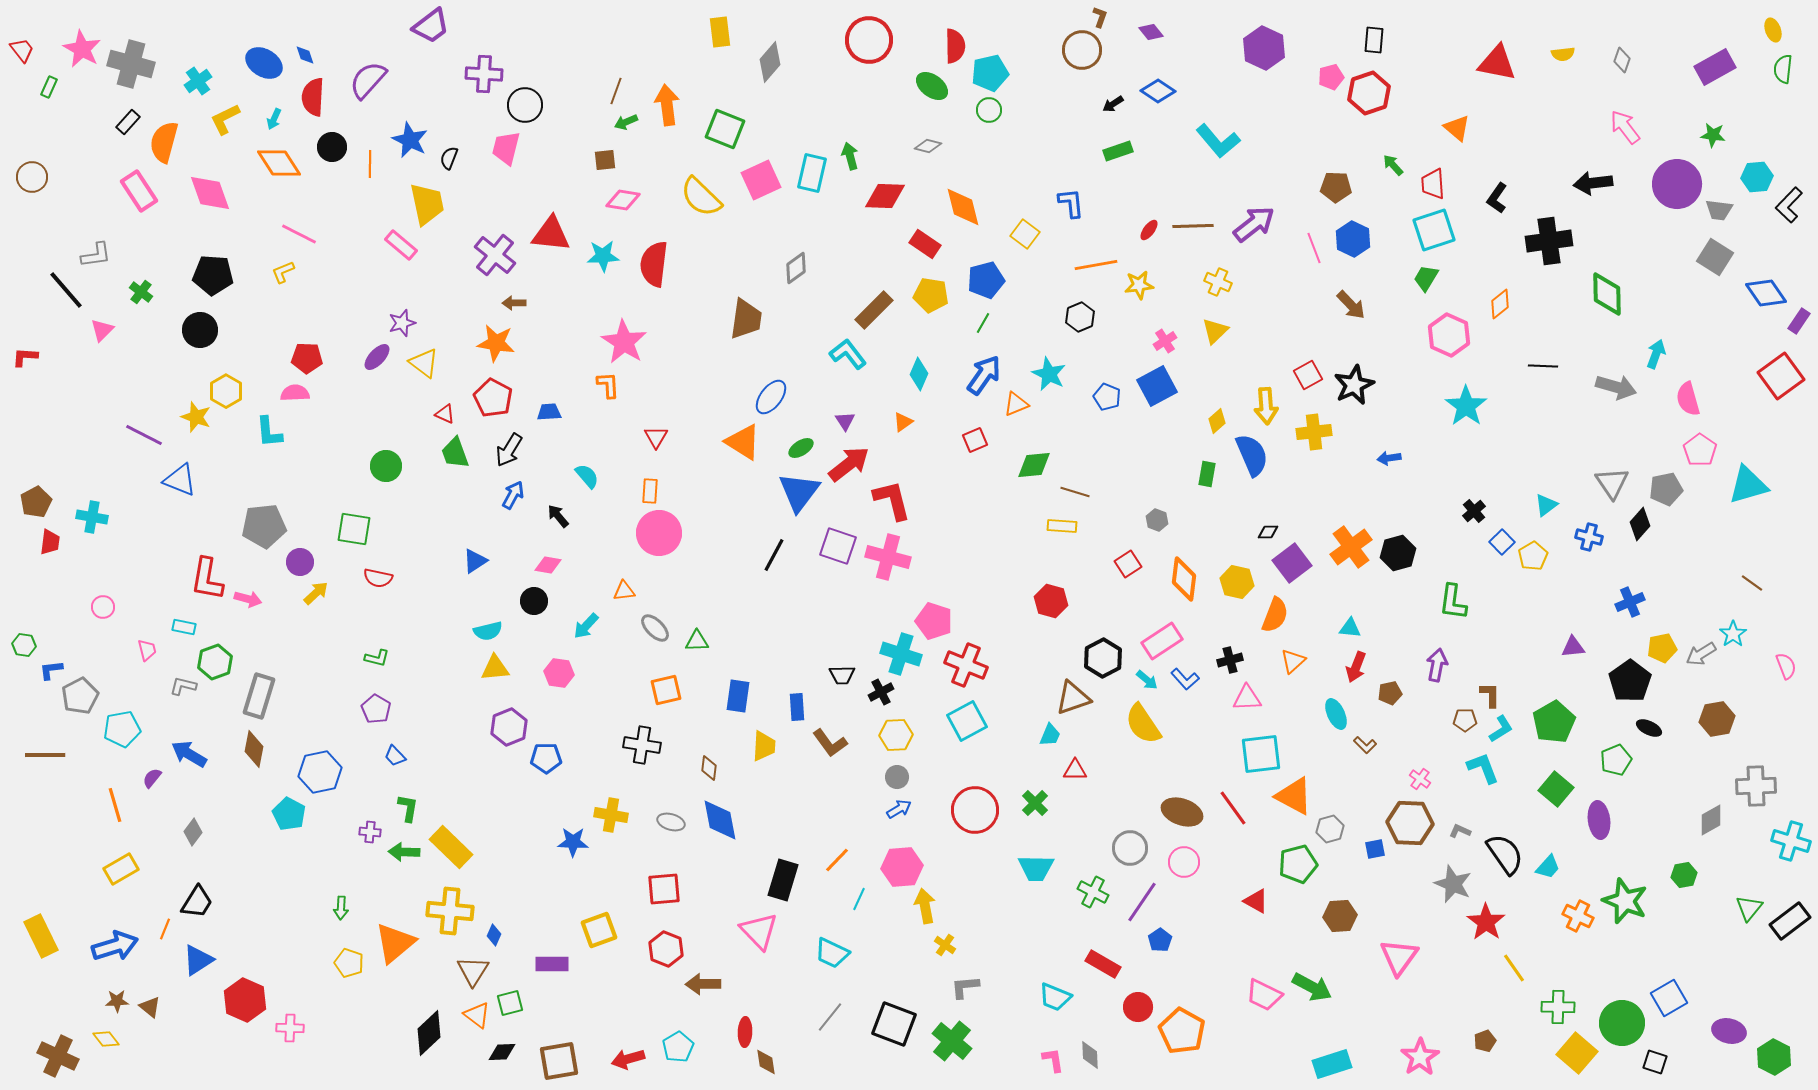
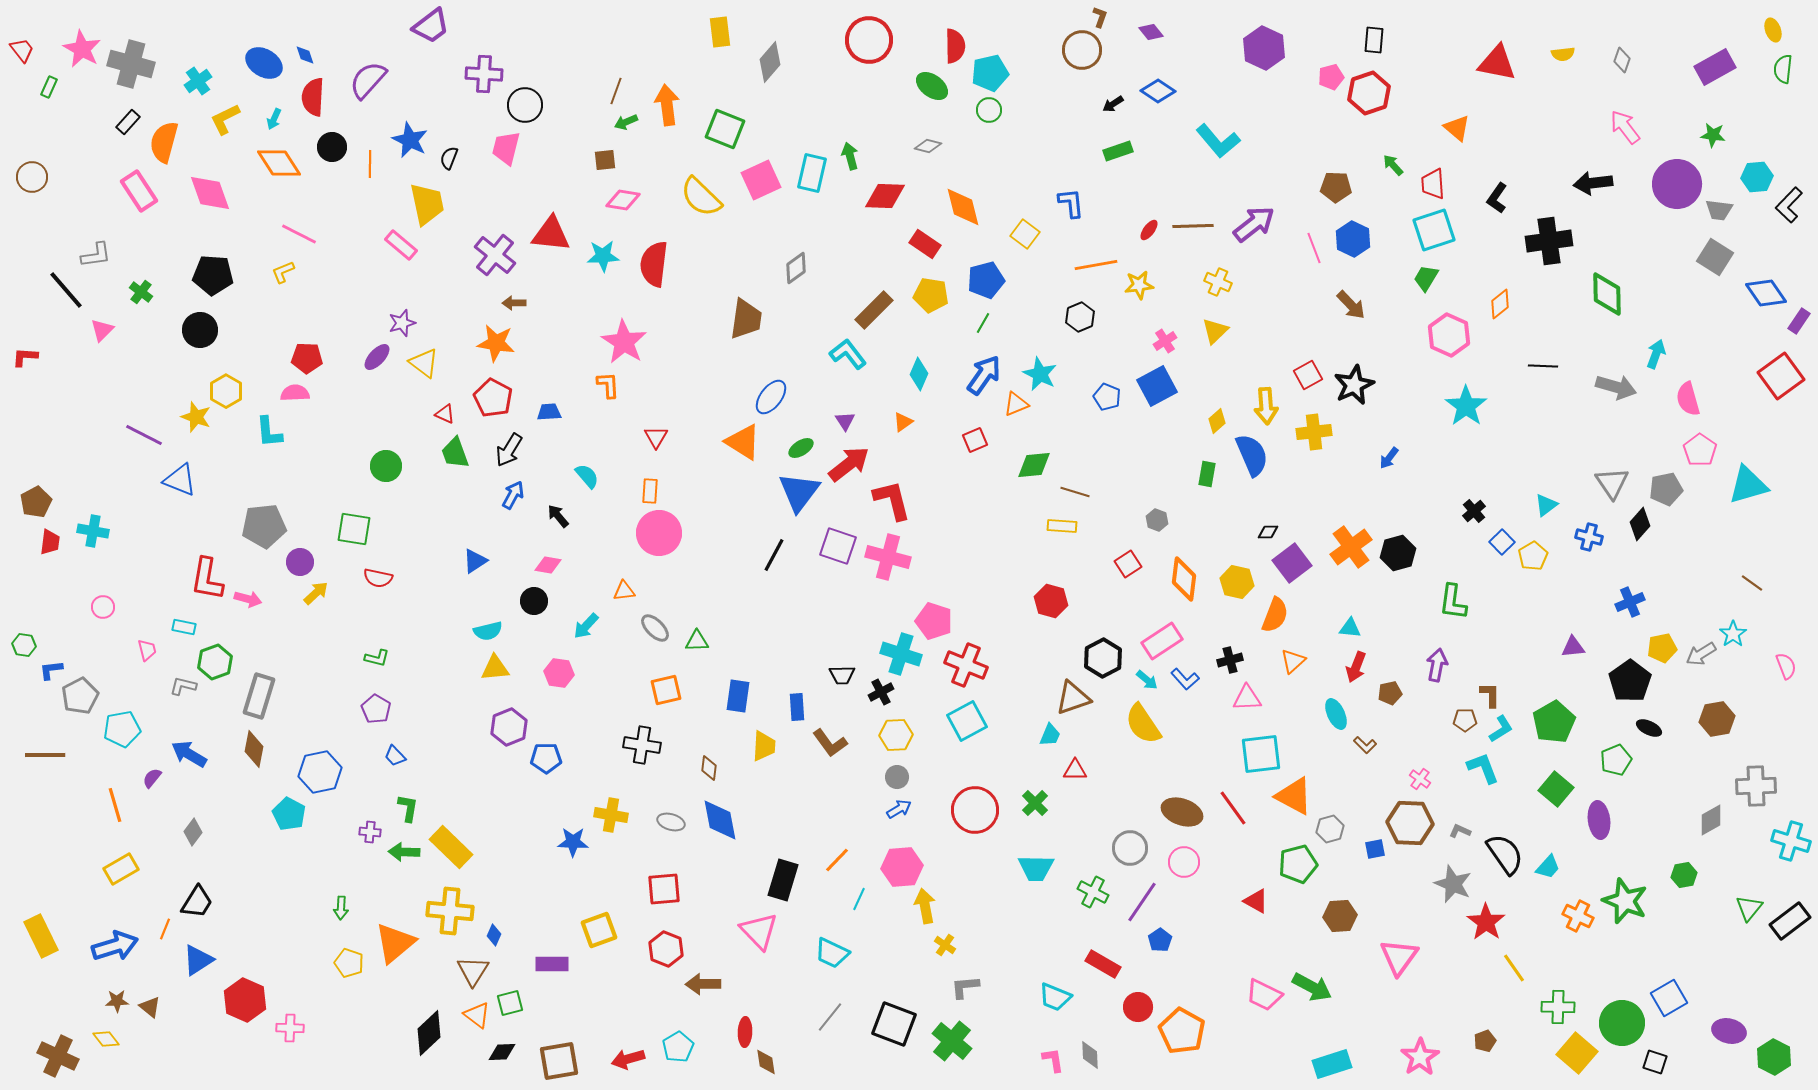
cyan star at (1049, 374): moved 9 px left
blue arrow at (1389, 458): rotated 45 degrees counterclockwise
cyan cross at (92, 517): moved 1 px right, 14 px down
